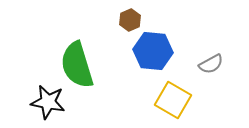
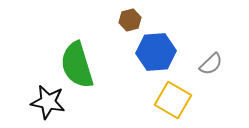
brown hexagon: rotated 10 degrees clockwise
blue hexagon: moved 3 px right, 1 px down; rotated 9 degrees counterclockwise
gray semicircle: rotated 15 degrees counterclockwise
